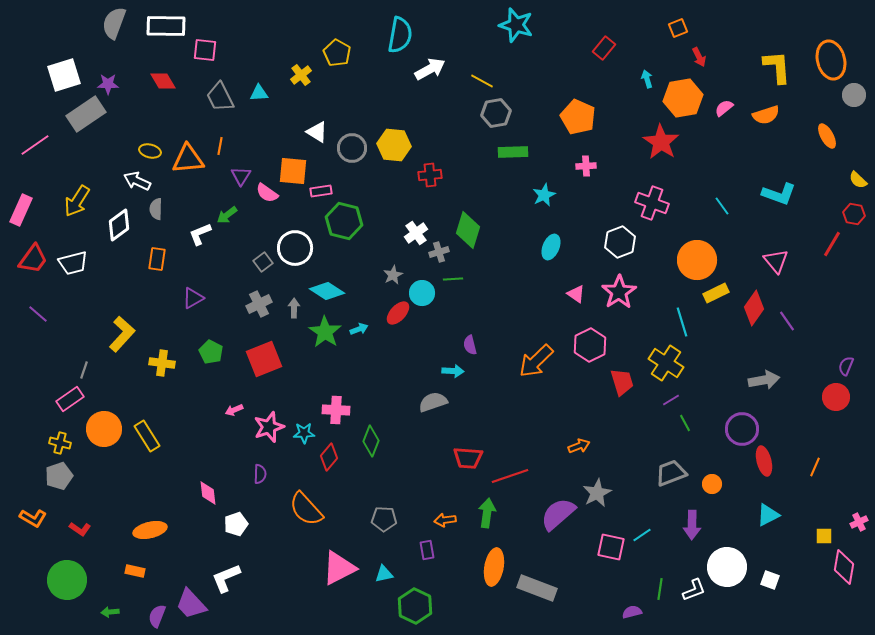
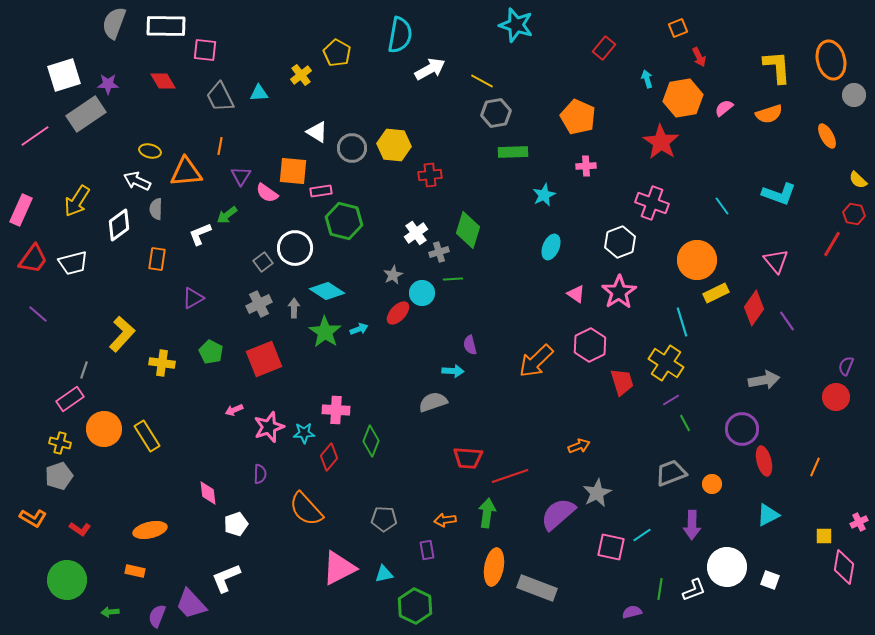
orange semicircle at (766, 115): moved 3 px right, 1 px up
pink line at (35, 145): moved 9 px up
orange triangle at (188, 159): moved 2 px left, 13 px down
